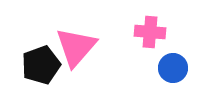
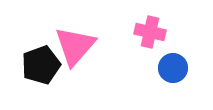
pink cross: rotated 8 degrees clockwise
pink triangle: moved 1 px left, 1 px up
